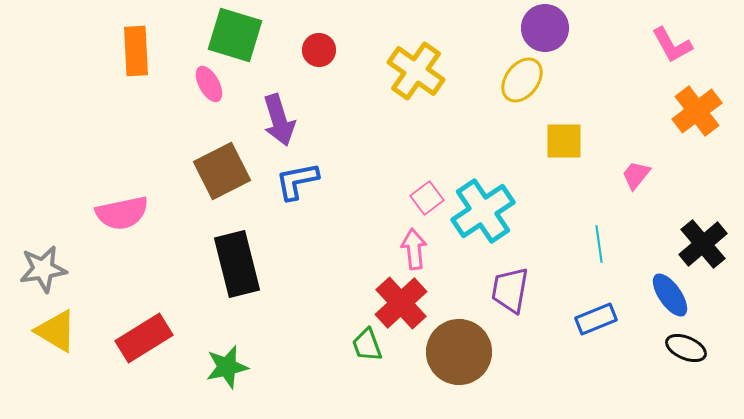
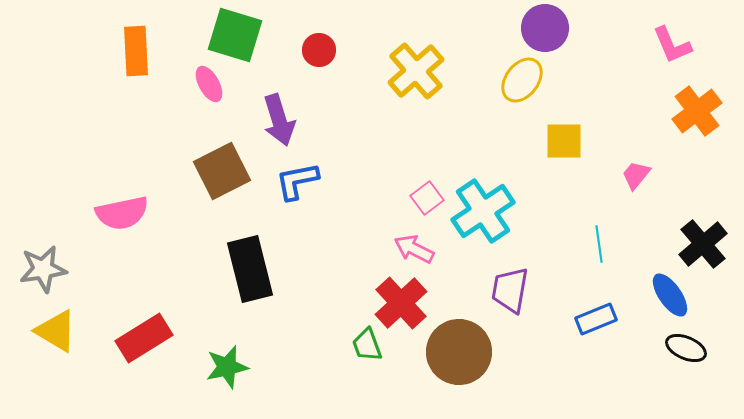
pink L-shape: rotated 6 degrees clockwise
yellow cross: rotated 14 degrees clockwise
pink arrow: rotated 57 degrees counterclockwise
black rectangle: moved 13 px right, 5 px down
